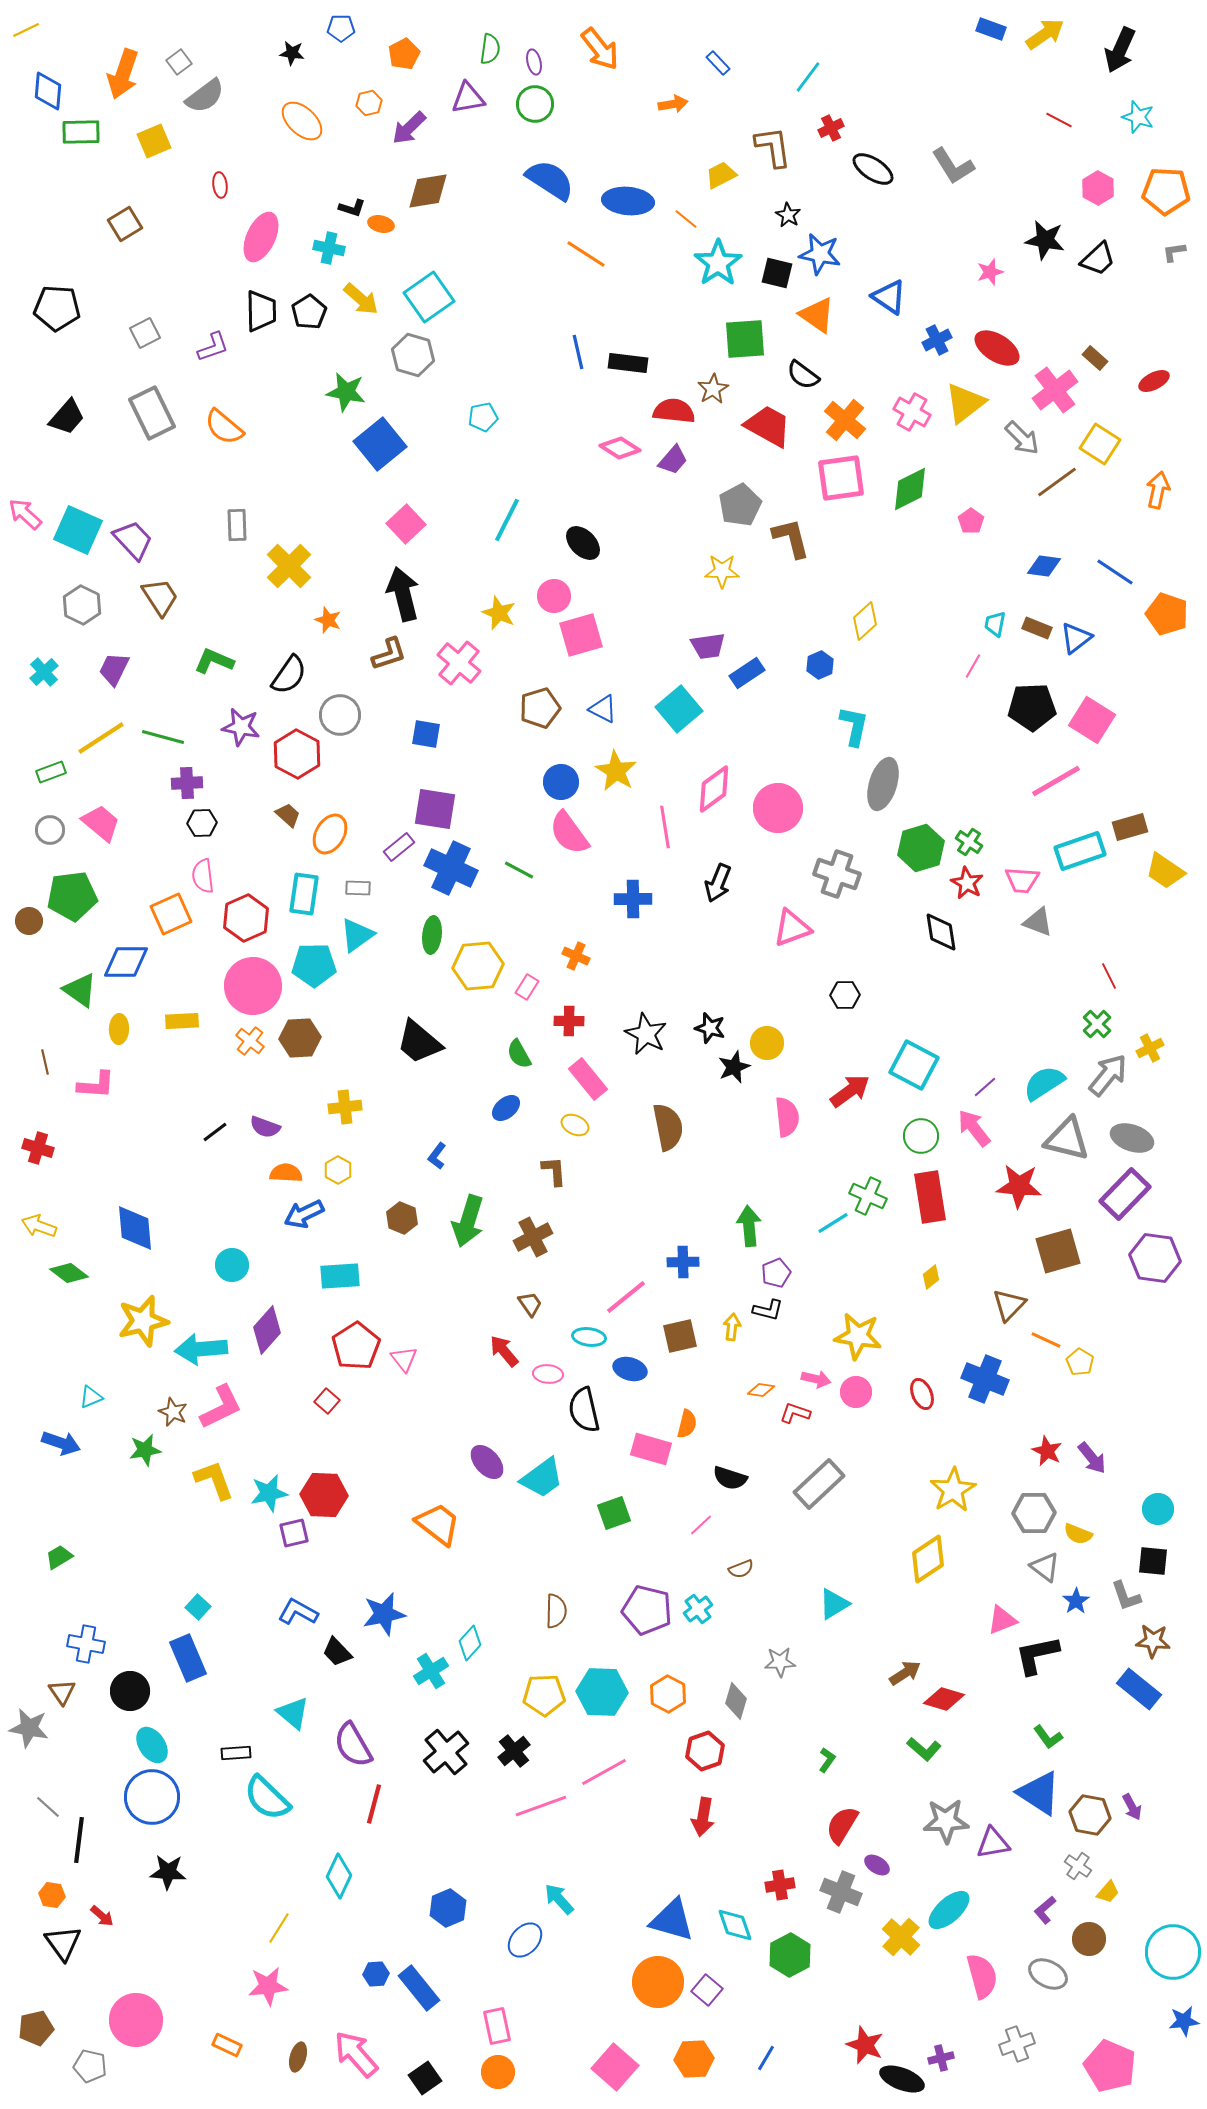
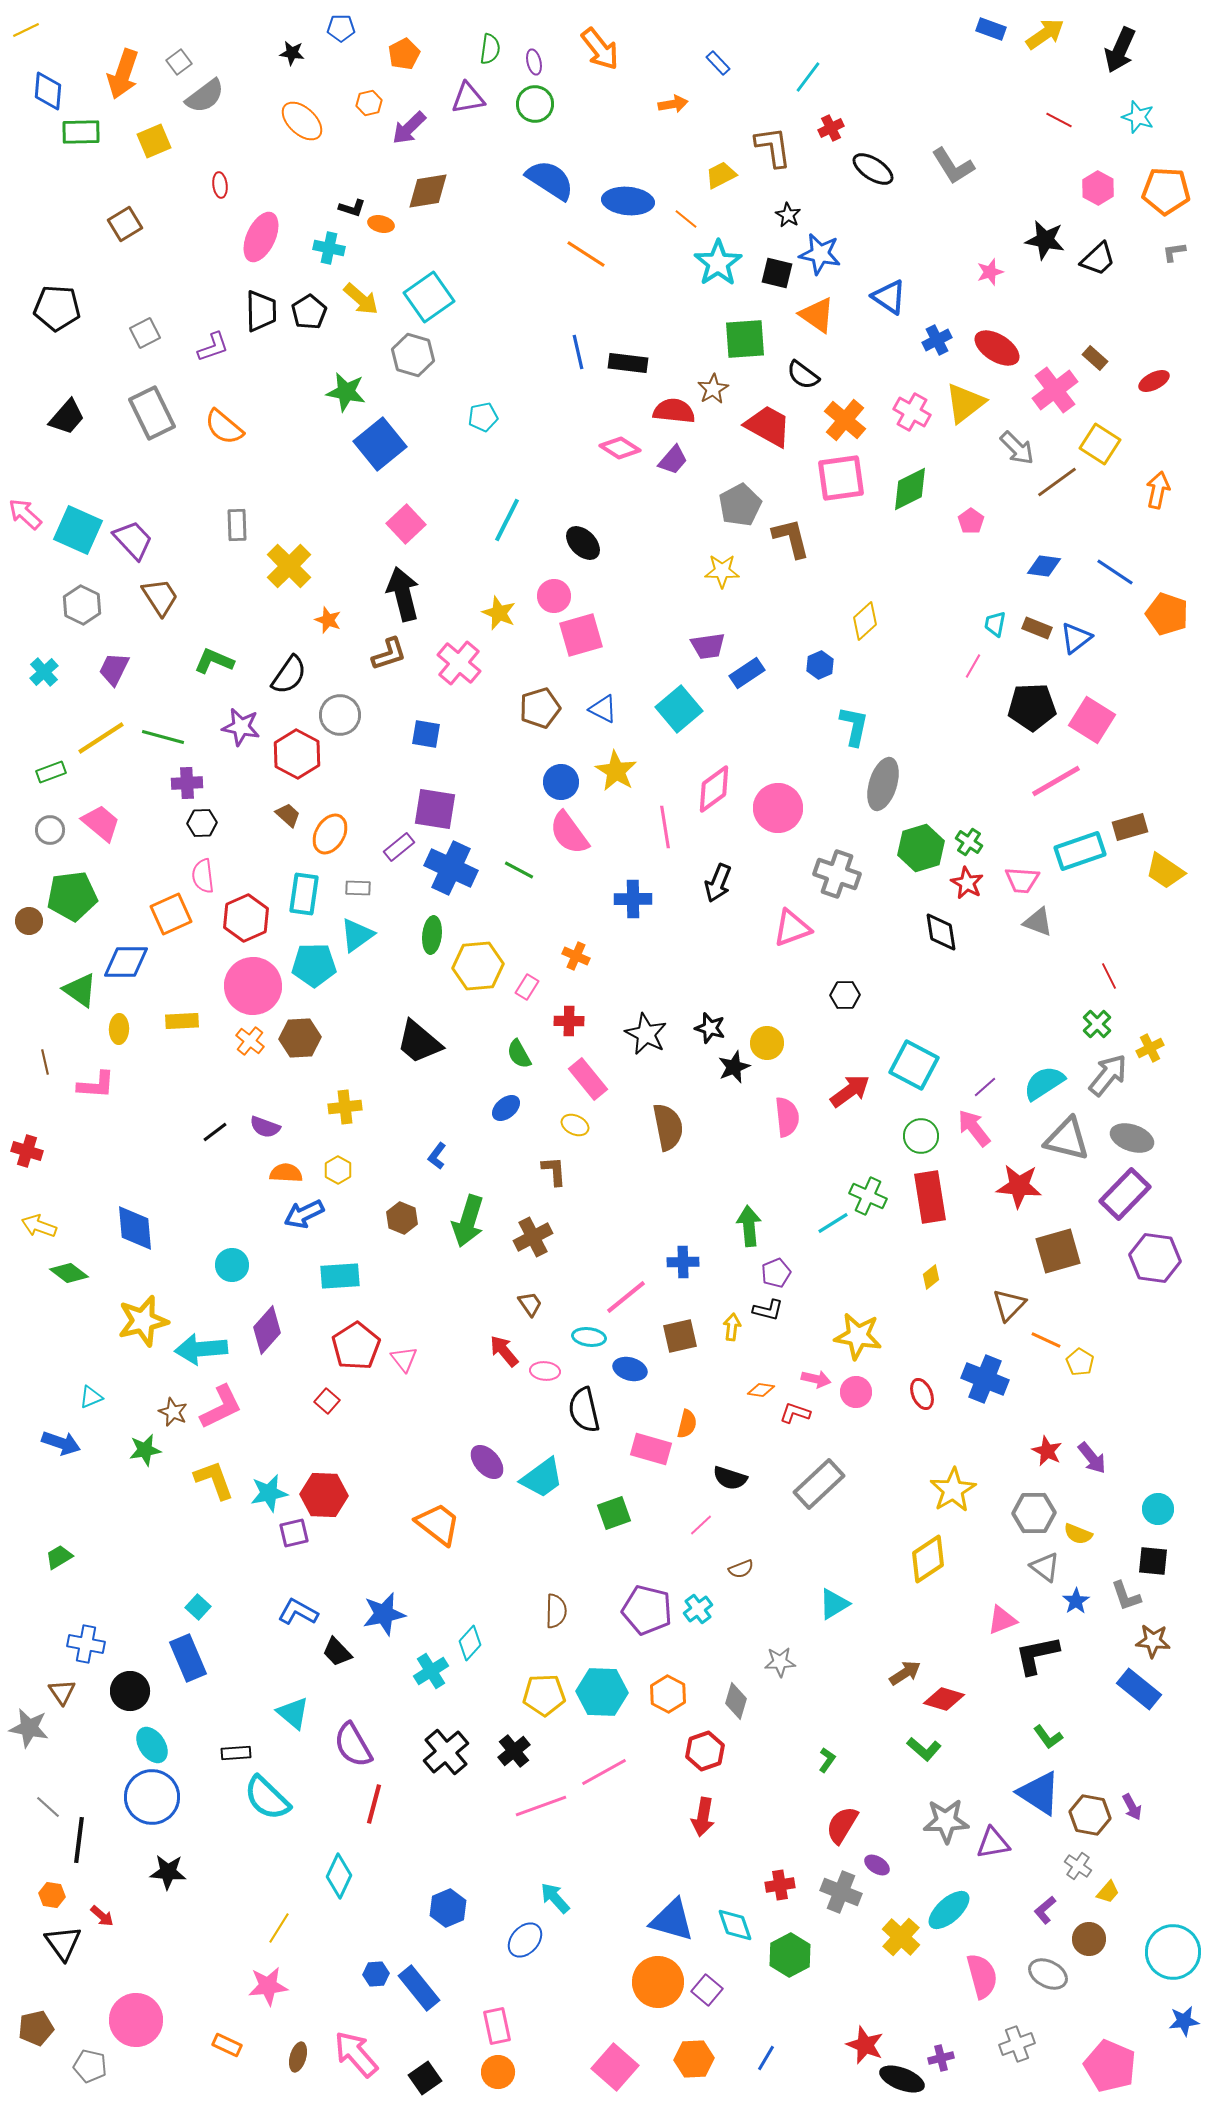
gray arrow at (1022, 438): moved 5 px left, 10 px down
red cross at (38, 1148): moved 11 px left, 3 px down
pink ellipse at (548, 1374): moved 3 px left, 3 px up
cyan arrow at (559, 1899): moved 4 px left, 1 px up
